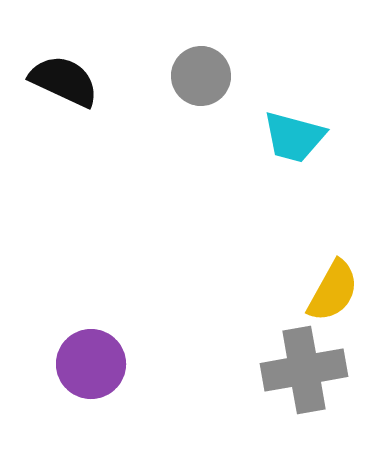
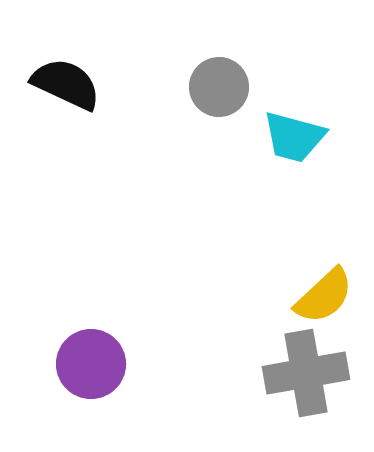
gray circle: moved 18 px right, 11 px down
black semicircle: moved 2 px right, 3 px down
yellow semicircle: moved 9 px left, 5 px down; rotated 18 degrees clockwise
gray cross: moved 2 px right, 3 px down
